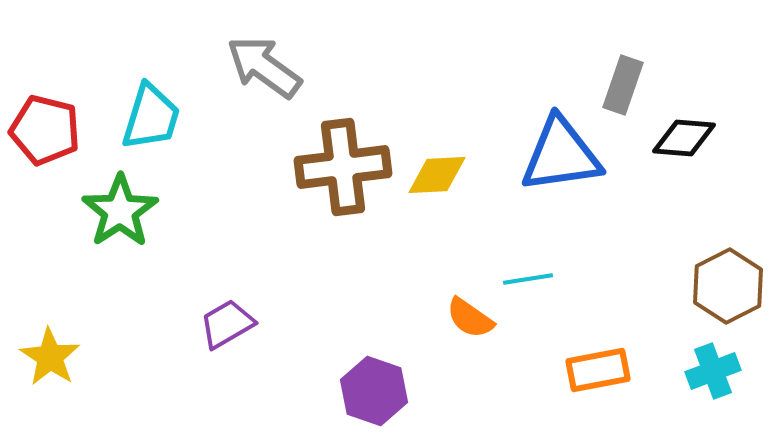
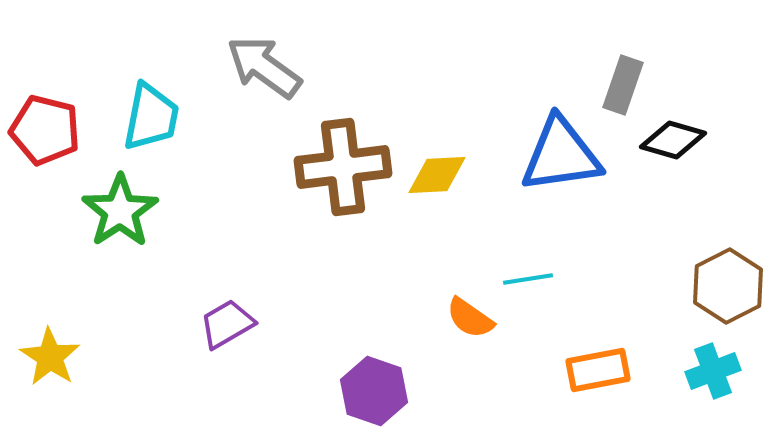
cyan trapezoid: rotated 6 degrees counterclockwise
black diamond: moved 11 px left, 2 px down; rotated 12 degrees clockwise
